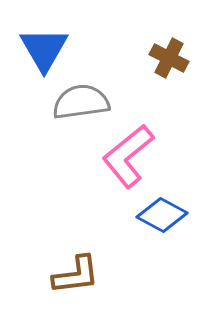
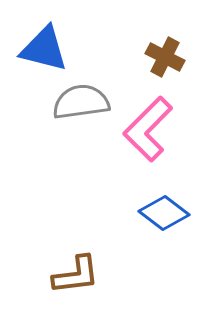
blue triangle: rotated 46 degrees counterclockwise
brown cross: moved 4 px left, 1 px up
pink L-shape: moved 20 px right, 27 px up; rotated 6 degrees counterclockwise
blue diamond: moved 2 px right, 2 px up; rotated 9 degrees clockwise
